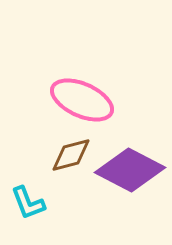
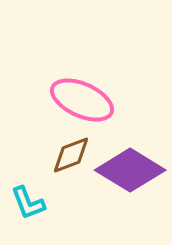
brown diamond: rotated 6 degrees counterclockwise
purple diamond: rotated 4 degrees clockwise
